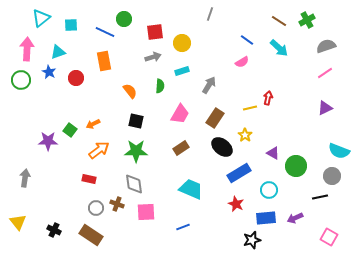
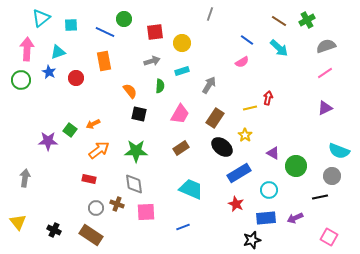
gray arrow at (153, 57): moved 1 px left, 4 px down
black square at (136, 121): moved 3 px right, 7 px up
